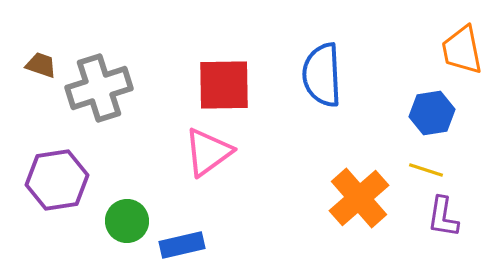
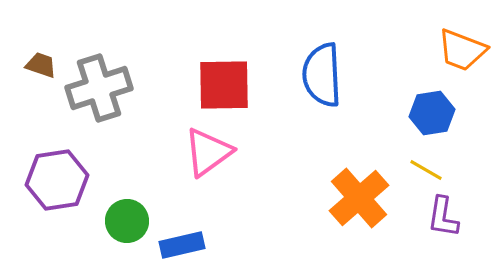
orange trapezoid: rotated 58 degrees counterclockwise
yellow line: rotated 12 degrees clockwise
